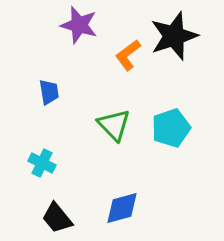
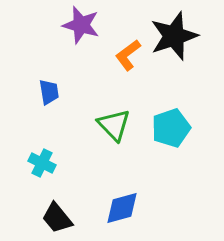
purple star: moved 2 px right
